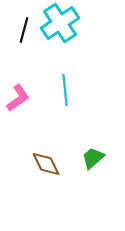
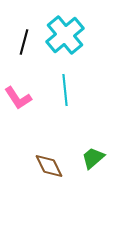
cyan cross: moved 5 px right, 12 px down; rotated 6 degrees counterclockwise
black line: moved 12 px down
pink L-shape: rotated 92 degrees clockwise
brown diamond: moved 3 px right, 2 px down
